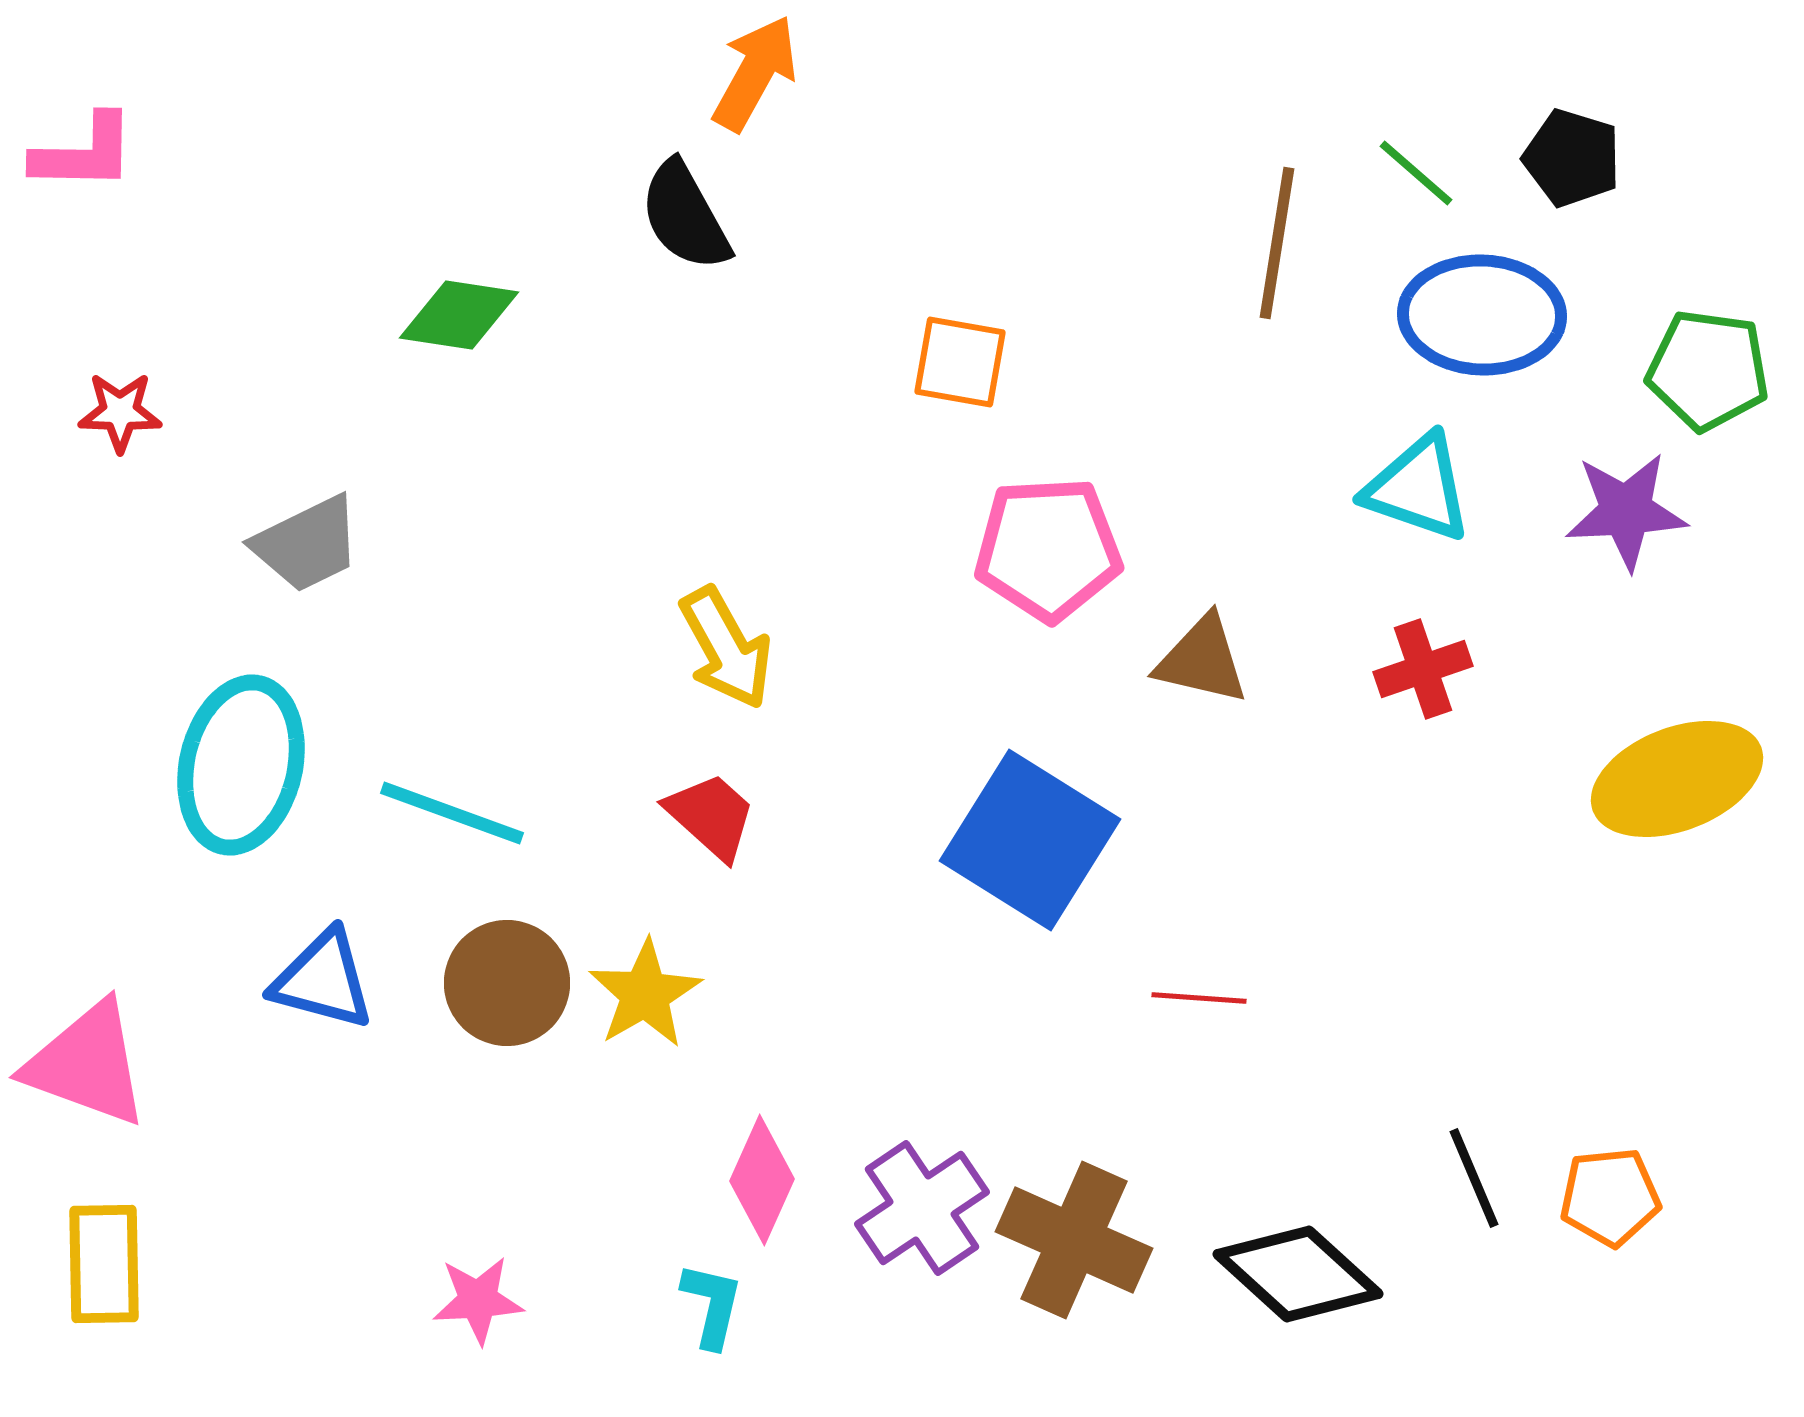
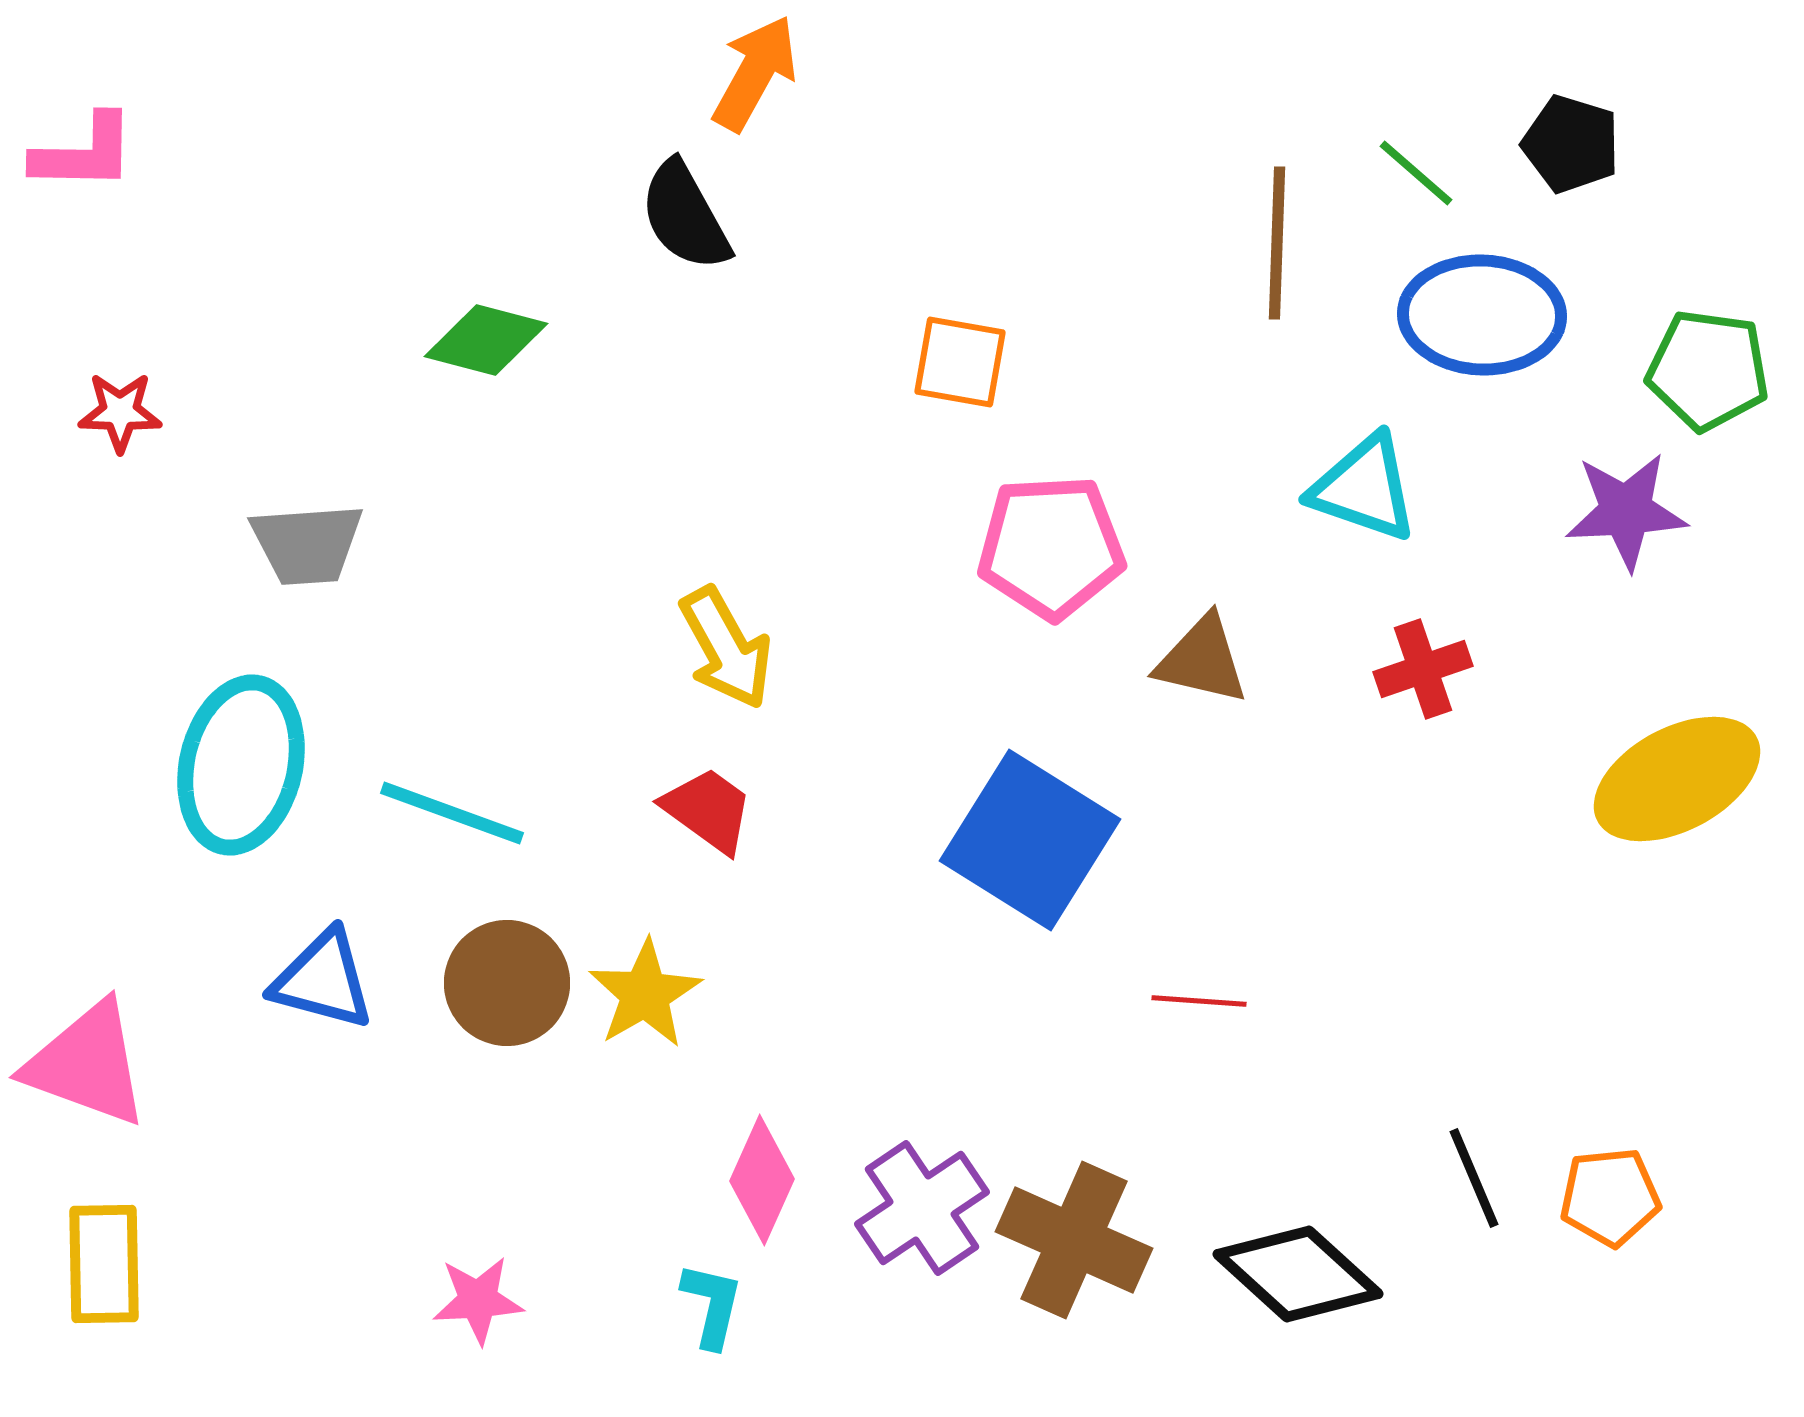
black pentagon: moved 1 px left, 14 px up
brown line: rotated 7 degrees counterclockwise
green diamond: moved 27 px right, 25 px down; rotated 6 degrees clockwise
cyan triangle: moved 54 px left
gray trapezoid: rotated 22 degrees clockwise
pink pentagon: moved 3 px right, 2 px up
yellow ellipse: rotated 7 degrees counterclockwise
red trapezoid: moved 3 px left, 6 px up; rotated 6 degrees counterclockwise
red line: moved 3 px down
